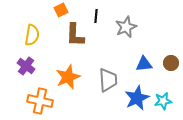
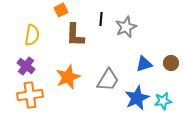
black line: moved 5 px right, 3 px down
blue triangle: rotated 12 degrees counterclockwise
gray trapezoid: rotated 35 degrees clockwise
orange cross: moved 10 px left, 6 px up; rotated 20 degrees counterclockwise
